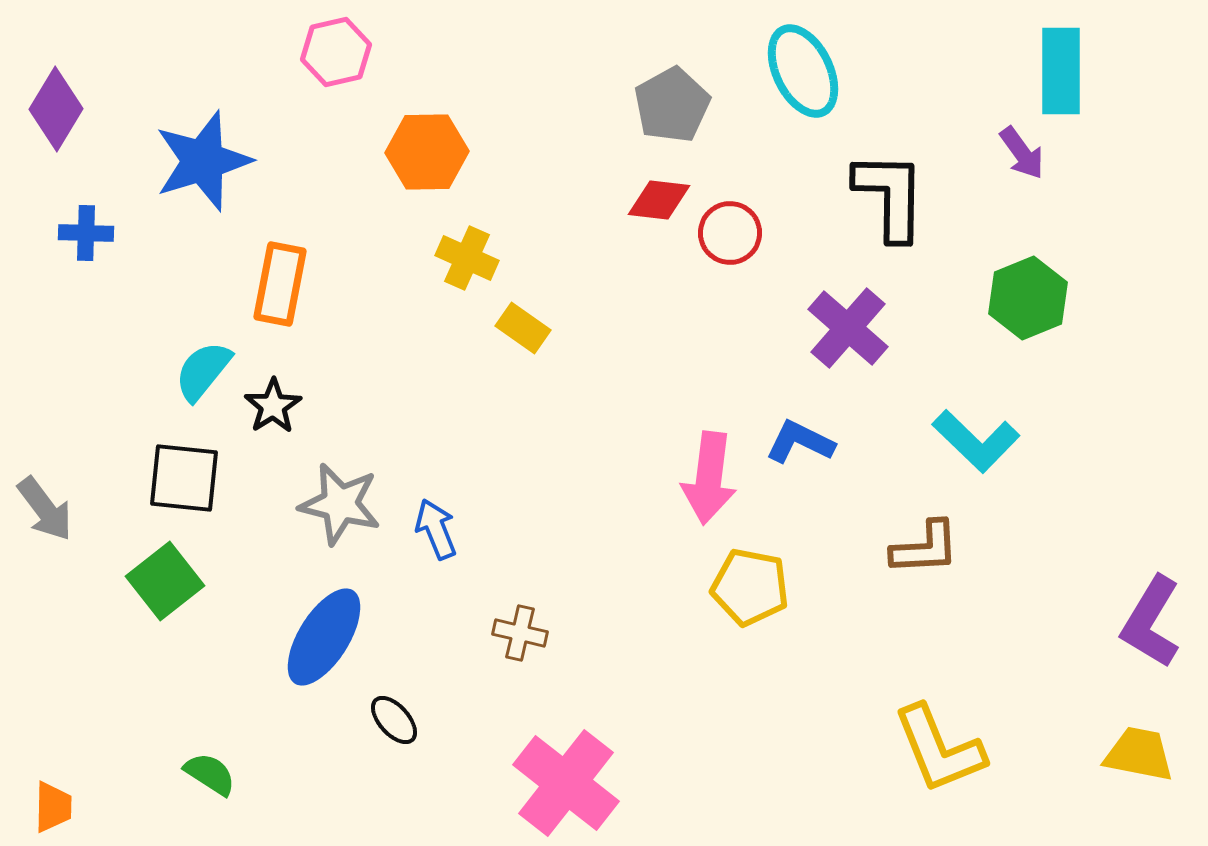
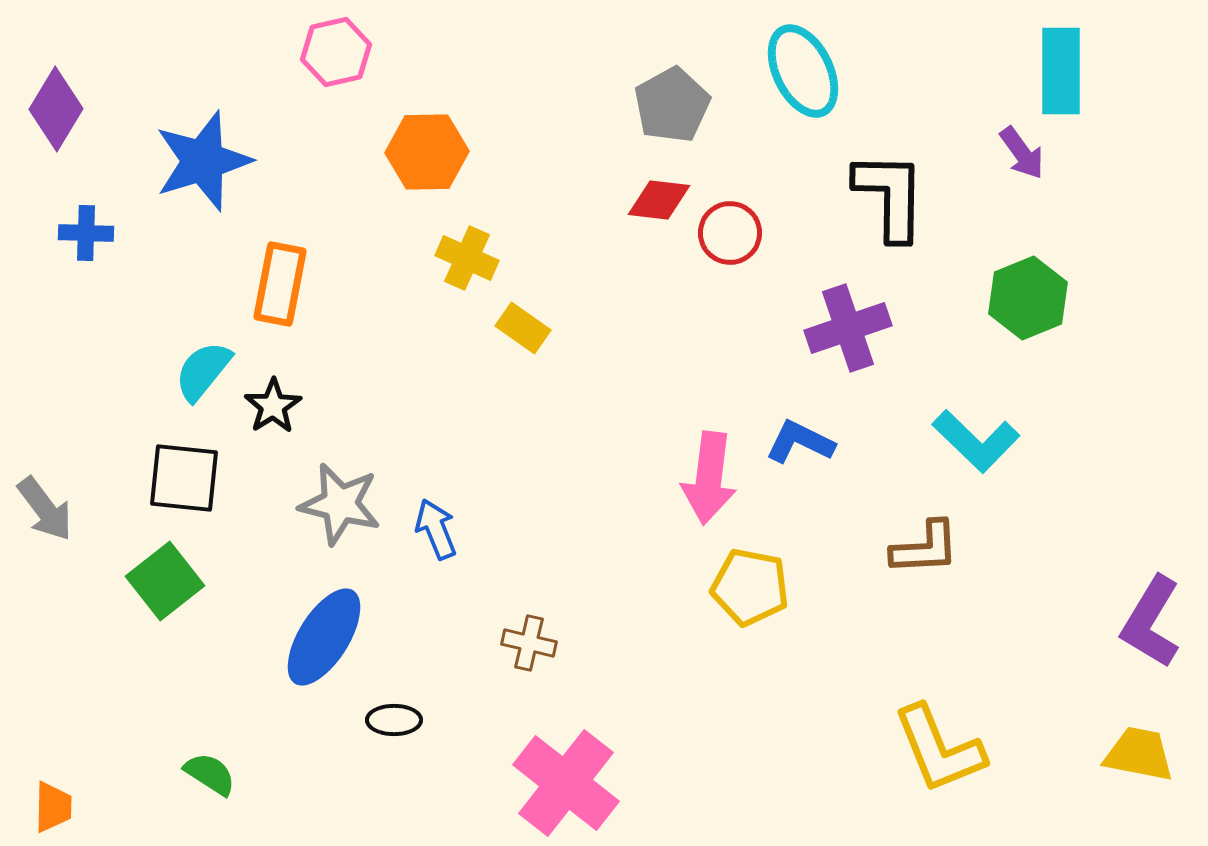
purple cross: rotated 30 degrees clockwise
brown cross: moved 9 px right, 10 px down
black ellipse: rotated 48 degrees counterclockwise
